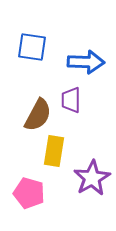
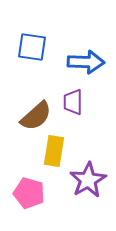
purple trapezoid: moved 2 px right, 2 px down
brown semicircle: moved 2 px left, 1 px down; rotated 20 degrees clockwise
purple star: moved 4 px left, 2 px down
